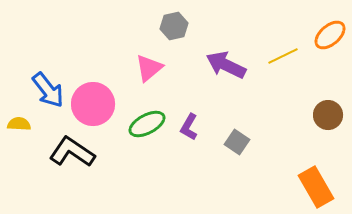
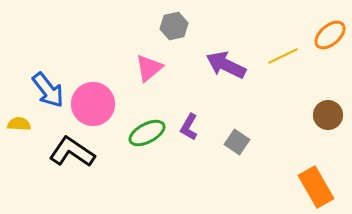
green ellipse: moved 9 px down
